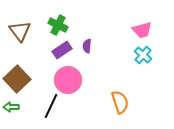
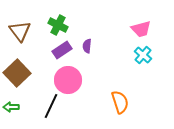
pink trapezoid: moved 1 px left, 1 px up
brown square: moved 6 px up
